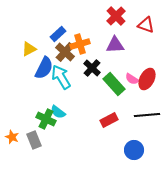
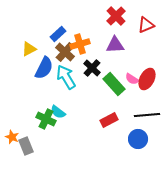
red triangle: rotated 42 degrees counterclockwise
cyan arrow: moved 5 px right
gray rectangle: moved 8 px left, 6 px down
blue circle: moved 4 px right, 11 px up
